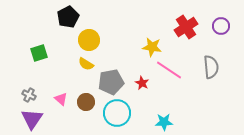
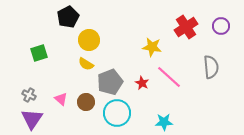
pink line: moved 7 px down; rotated 8 degrees clockwise
gray pentagon: moved 1 px left; rotated 10 degrees counterclockwise
